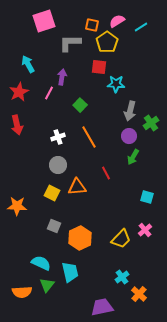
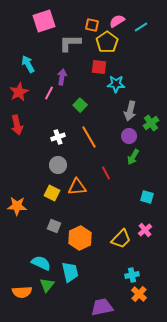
cyan cross: moved 10 px right, 2 px up; rotated 24 degrees clockwise
